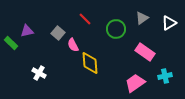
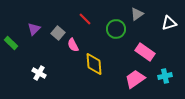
gray triangle: moved 5 px left, 4 px up
white triangle: rotated 14 degrees clockwise
purple triangle: moved 7 px right, 2 px up; rotated 32 degrees counterclockwise
yellow diamond: moved 4 px right, 1 px down
pink trapezoid: moved 4 px up
